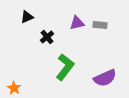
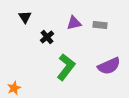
black triangle: moved 2 px left; rotated 40 degrees counterclockwise
purple triangle: moved 3 px left
green L-shape: moved 1 px right
purple semicircle: moved 4 px right, 12 px up
orange star: rotated 16 degrees clockwise
